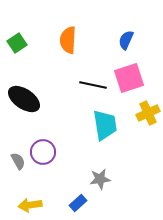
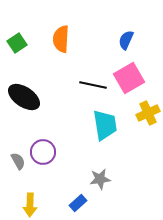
orange semicircle: moved 7 px left, 1 px up
pink square: rotated 12 degrees counterclockwise
black ellipse: moved 2 px up
yellow arrow: rotated 80 degrees counterclockwise
